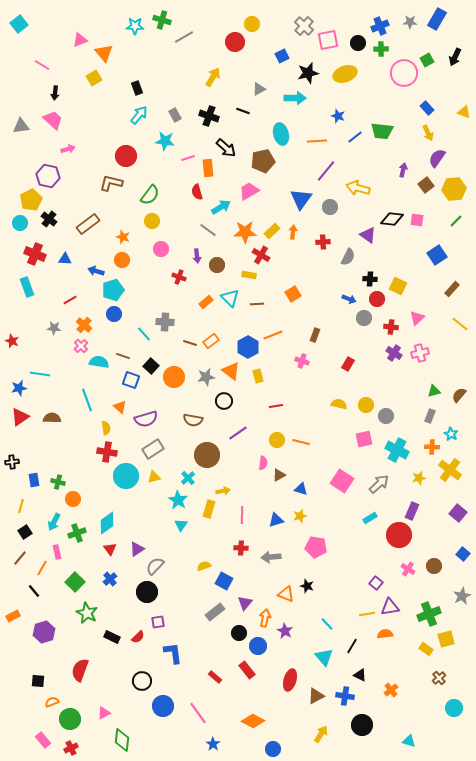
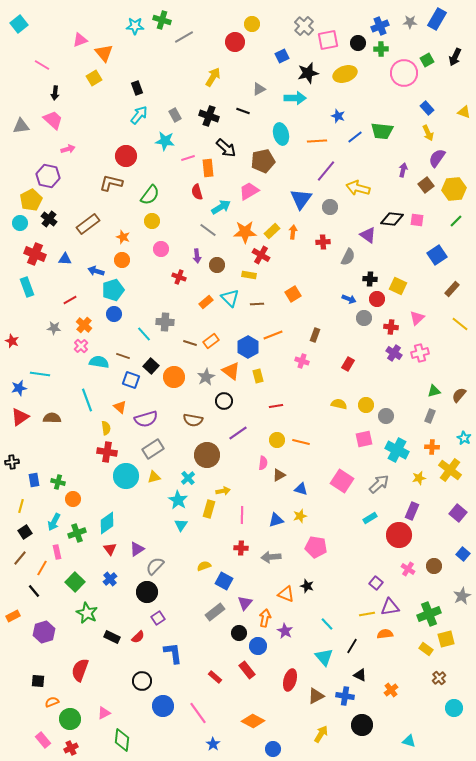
gray star at (206, 377): rotated 18 degrees counterclockwise
cyan star at (451, 434): moved 13 px right, 4 px down
purple square at (158, 622): moved 4 px up; rotated 24 degrees counterclockwise
